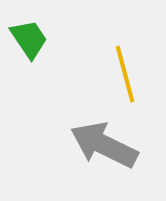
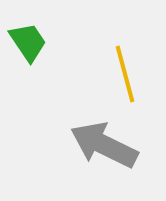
green trapezoid: moved 1 px left, 3 px down
